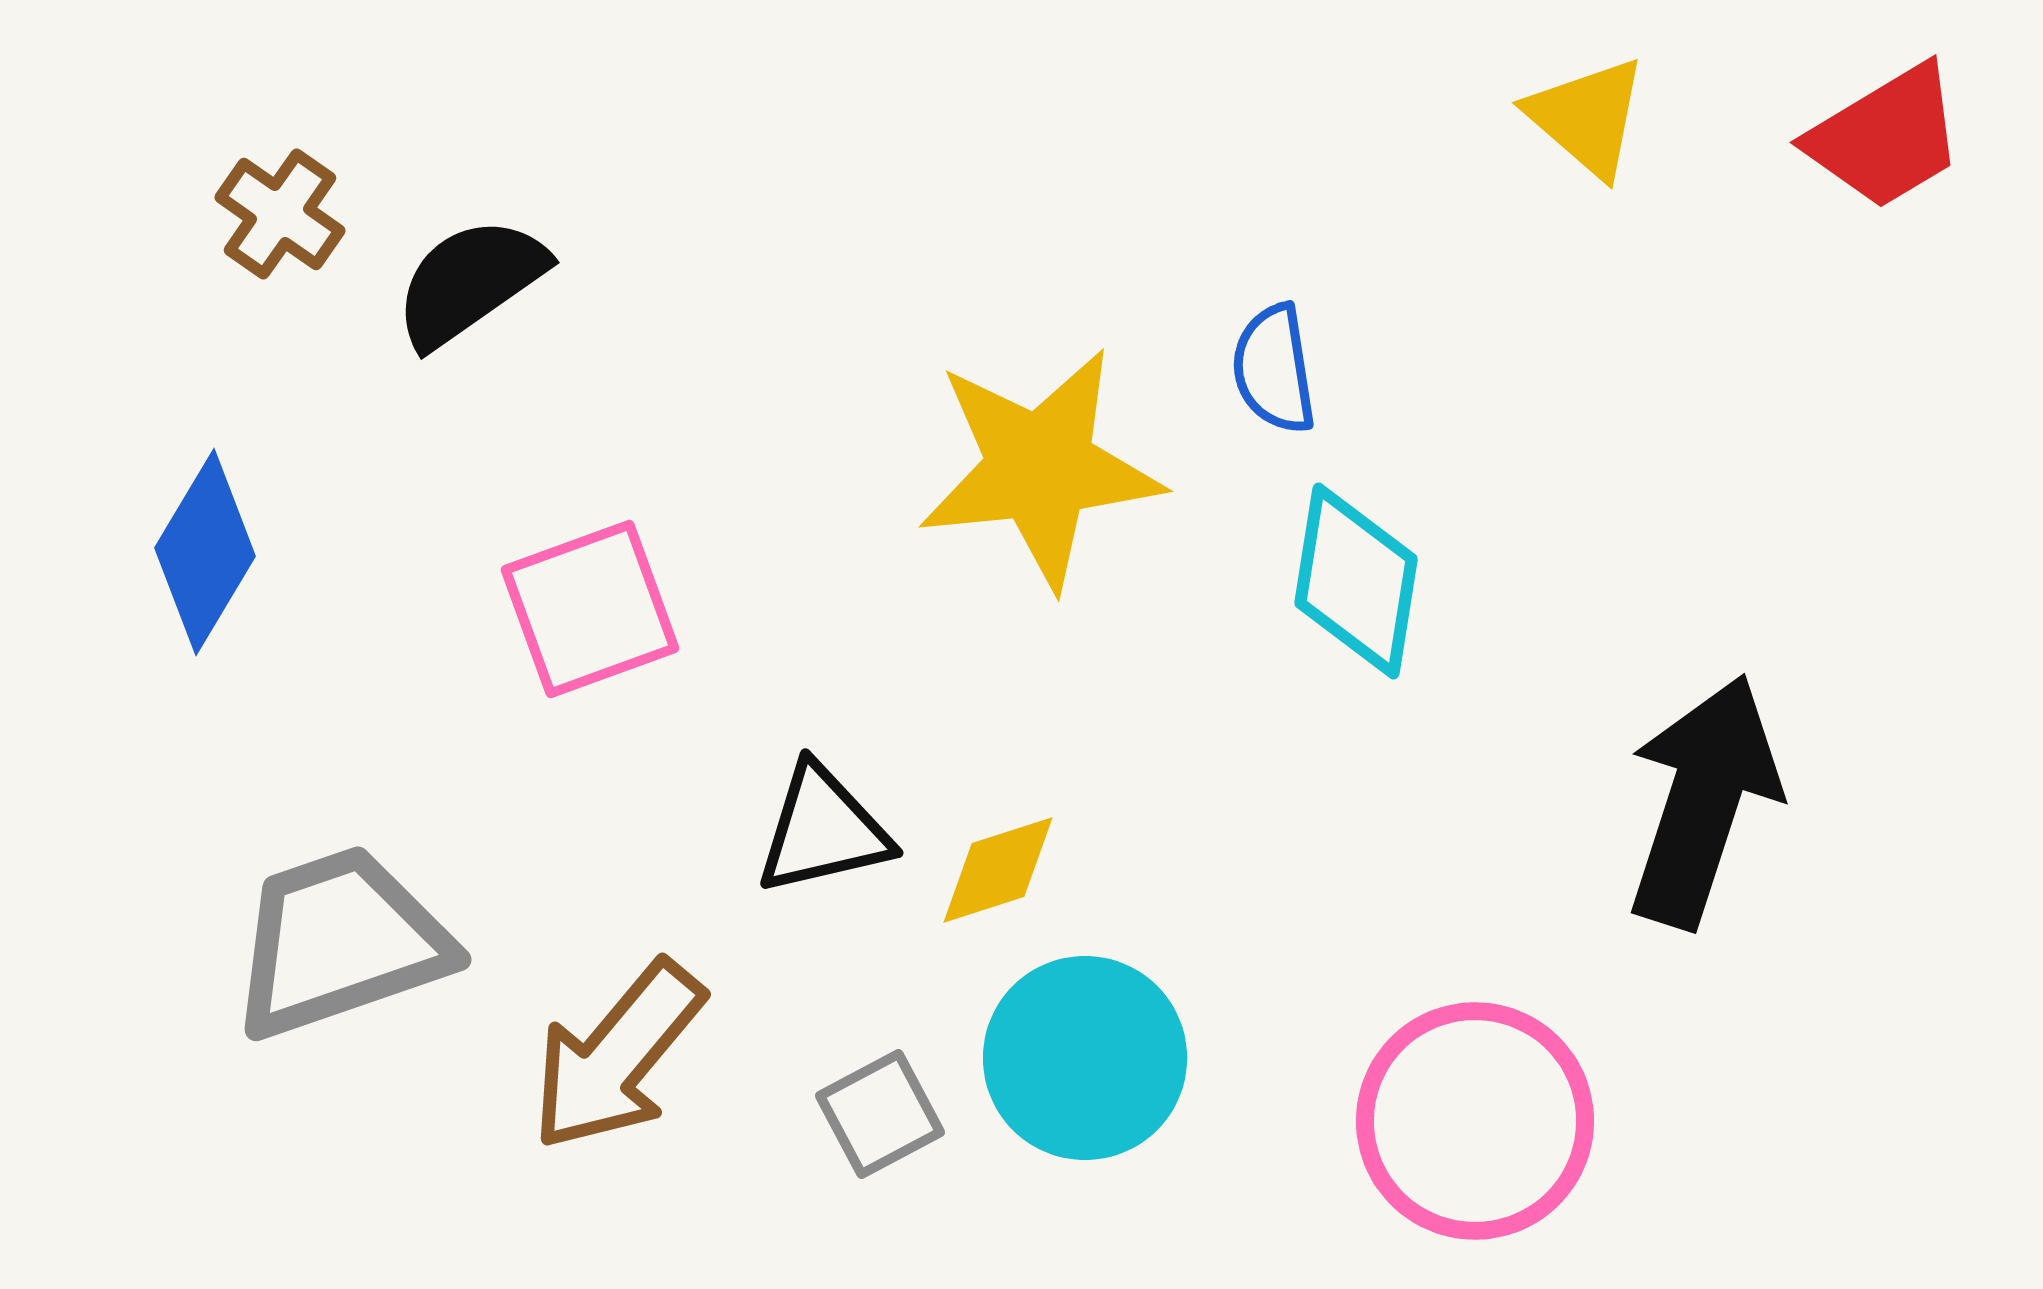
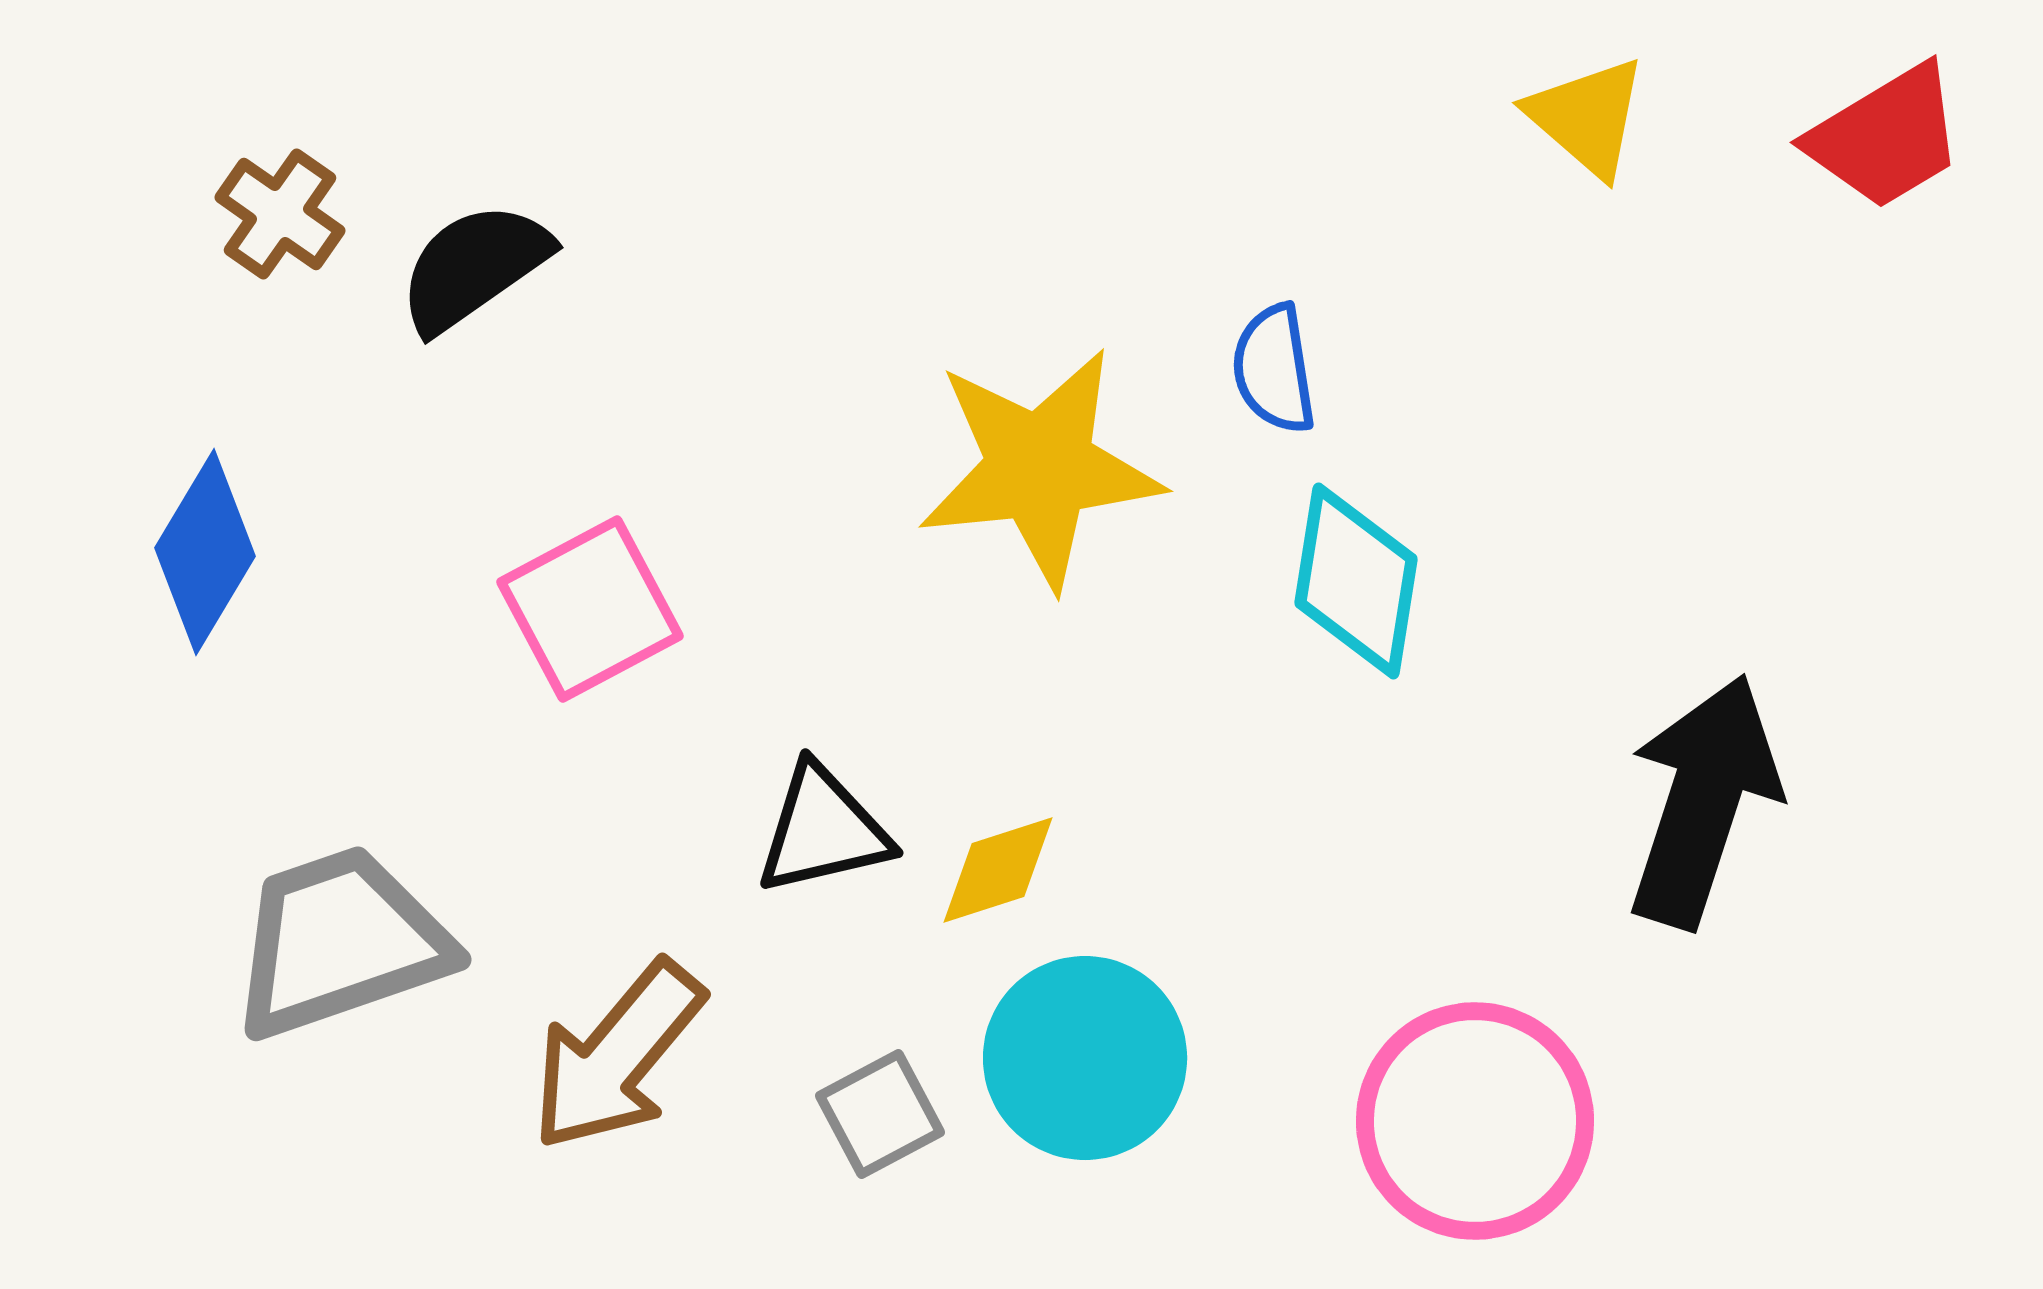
black semicircle: moved 4 px right, 15 px up
pink square: rotated 8 degrees counterclockwise
